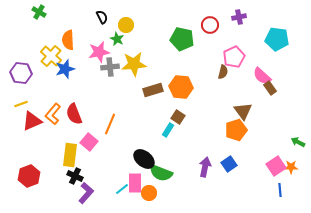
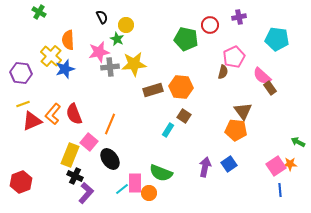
green pentagon at (182, 39): moved 4 px right
yellow line at (21, 104): moved 2 px right
brown square at (178, 117): moved 6 px right, 1 px up
orange pentagon at (236, 130): rotated 25 degrees clockwise
yellow rectangle at (70, 155): rotated 15 degrees clockwise
black ellipse at (144, 159): moved 34 px left; rotated 15 degrees clockwise
orange star at (291, 167): moved 1 px left, 3 px up
red hexagon at (29, 176): moved 8 px left, 6 px down
